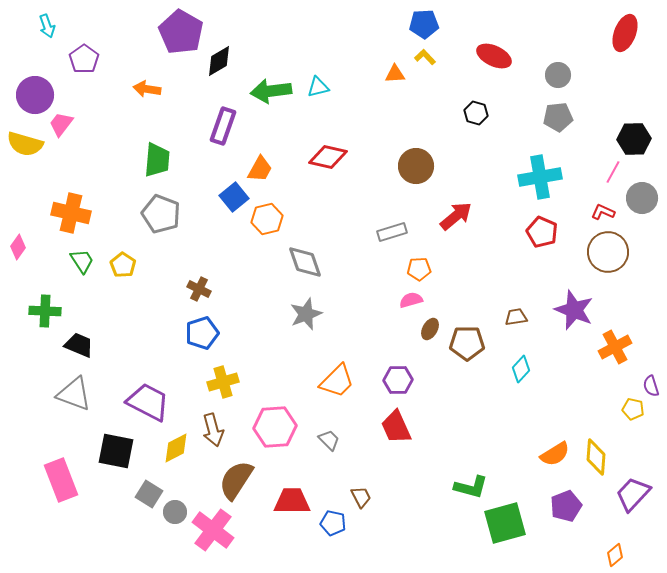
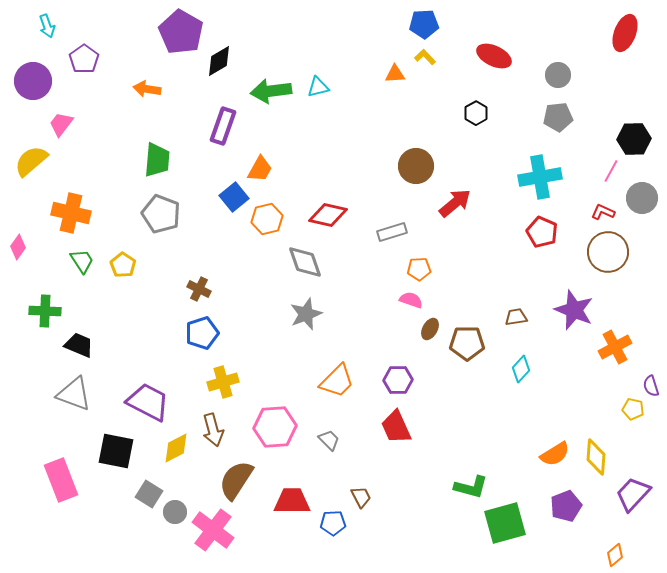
purple circle at (35, 95): moved 2 px left, 14 px up
black hexagon at (476, 113): rotated 15 degrees clockwise
yellow semicircle at (25, 144): moved 6 px right, 17 px down; rotated 123 degrees clockwise
red diamond at (328, 157): moved 58 px down
pink line at (613, 172): moved 2 px left, 1 px up
red arrow at (456, 216): moved 1 px left, 13 px up
pink semicircle at (411, 300): rotated 35 degrees clockwise
blue pentagon at (333, 523): rotated 15 degrees counterclockwise
